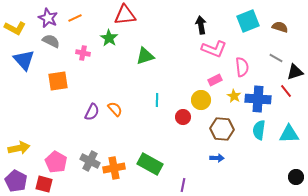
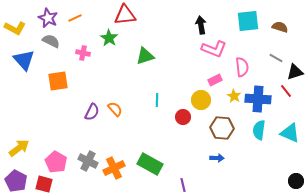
cyan square: rotated 15 degrees clockwise
brown hexagon: moved 1 px up
cyan triangle: moved 1 px right, 1 px up; rotated 25 degrees clockwise
yellow arrow: rotated 25 degrees counterclockwise
gray cross: moved 2 px left
orange cross: rotated 15 degrees counterclockwise
black circle: moved 4 px down
purple line: rotated 24 degrees counterclockwise
